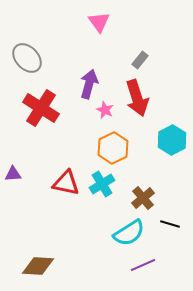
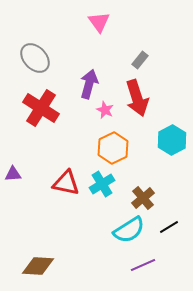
gray ellipse: moved 8 px right
black line: moved 1 px left, 3 px down; rotated 48 degrees counterclockwise
cyan semicircle: moved 3 px up
